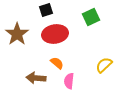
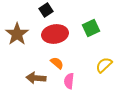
black square: rotated 16 degrees counterclockwise
green square: moved 11 px down
